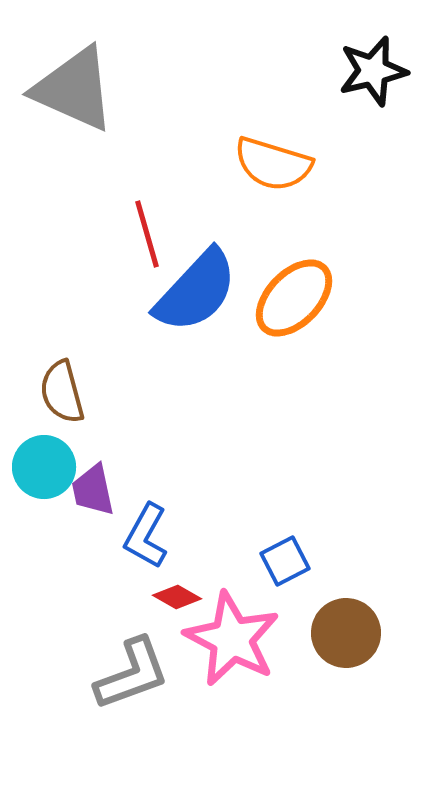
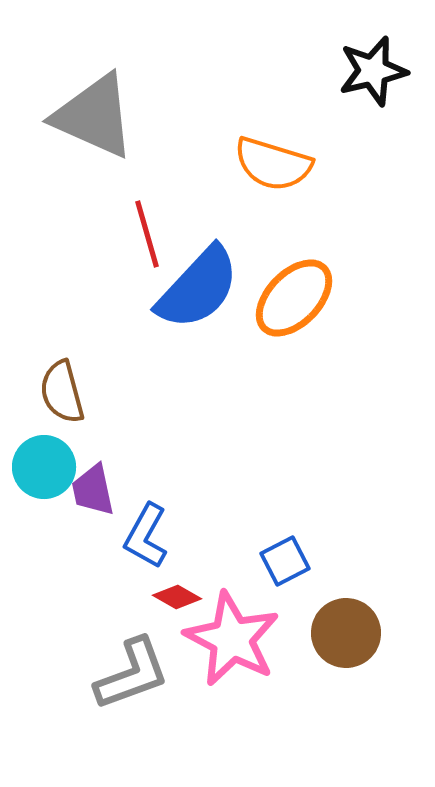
gray triangle: moved 20 px right, 27 px down
blue semicircle: moved 2 px right, 3 px up
